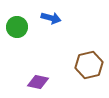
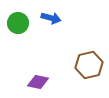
green circle: moved 1 px right, 4 px up
